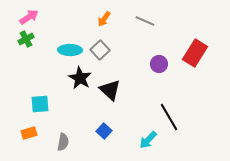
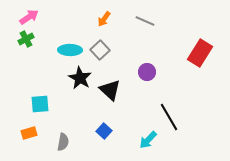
red rectangle: moved 5 px right
purple circle: moved 12 px left, 8 px down
